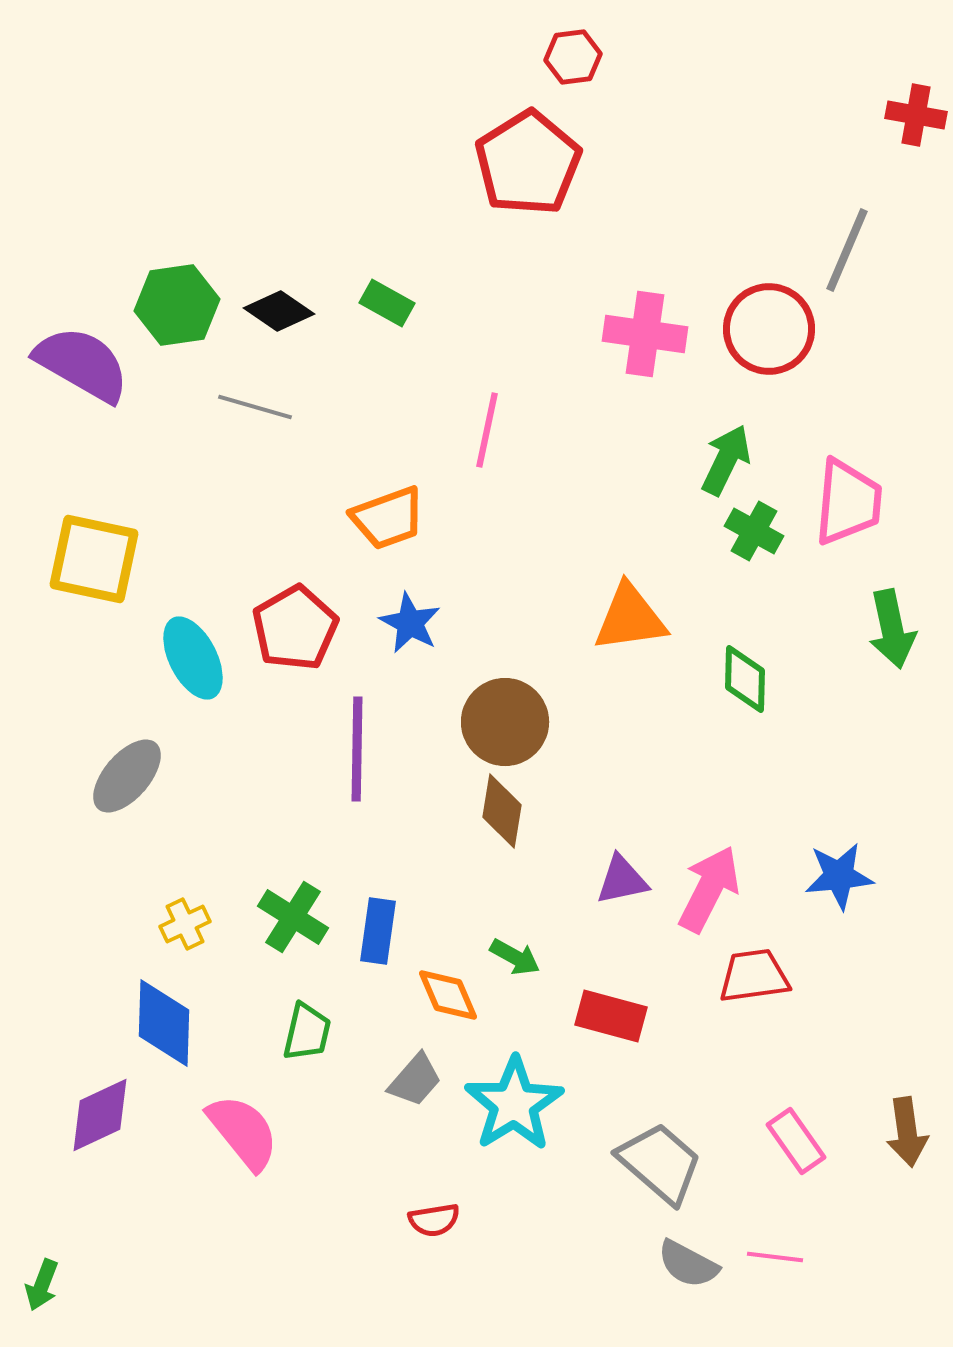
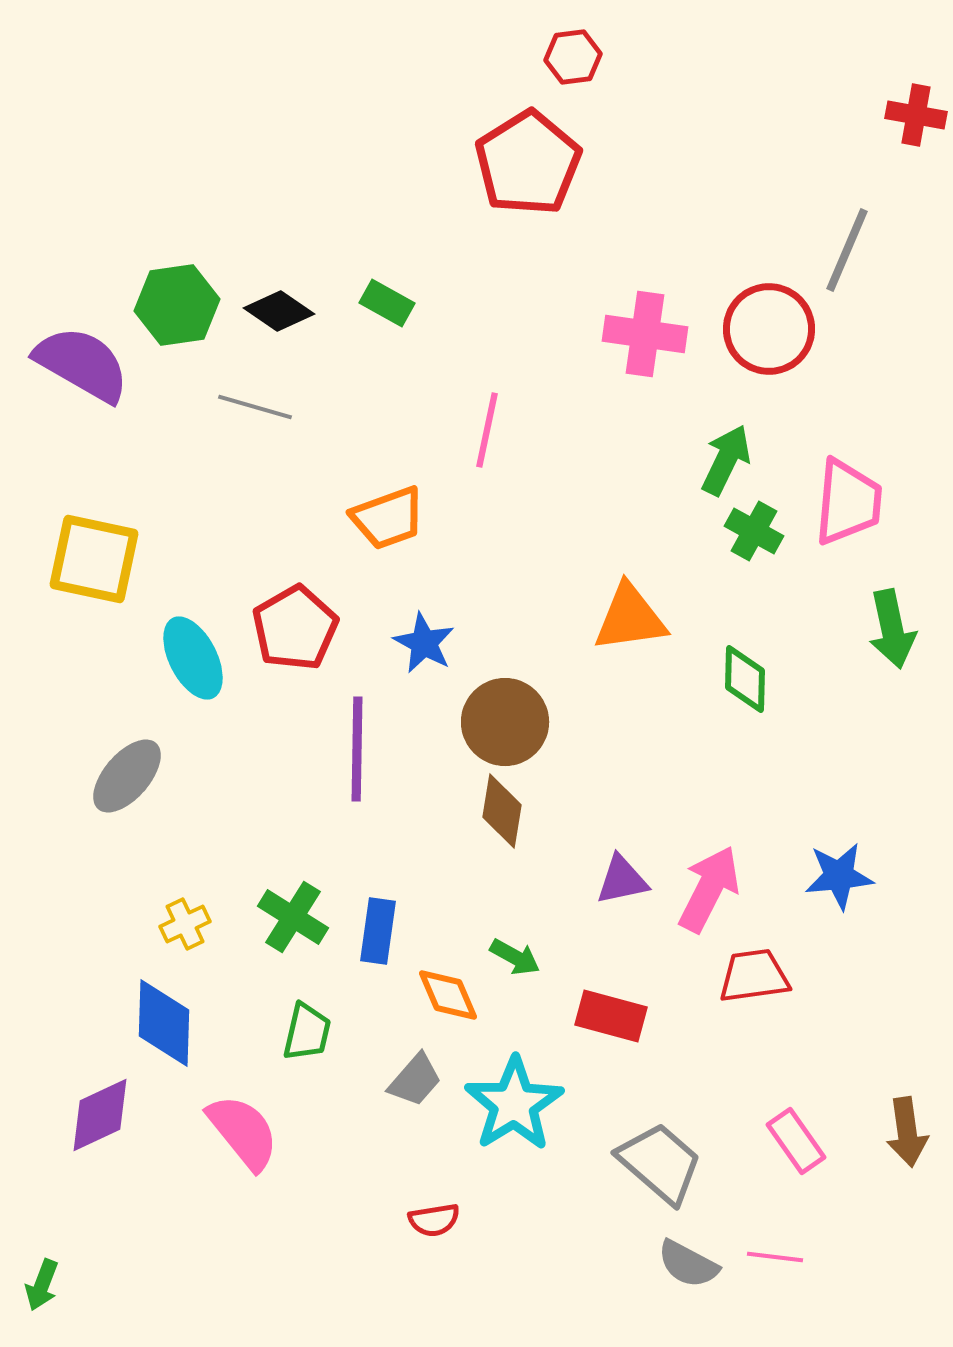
blue star at (410, 623): moved 14 px right, 20 px down
